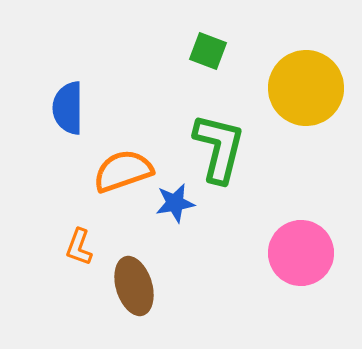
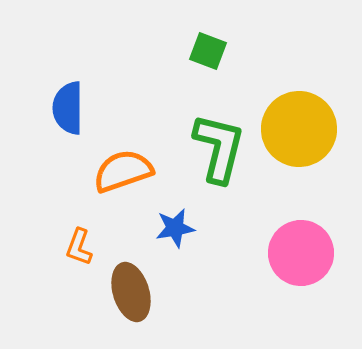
yellow circle: moved 7 px left, 41 px down
blue star: moved 25 px down
brown ellipse: moved 3 px left, 6 px down
